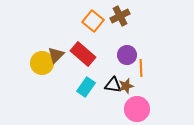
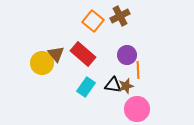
brown triangle: moved 1 px up; rotated 24 degrees counterclockwise
orange line: moved 3 px left, 2 px down
